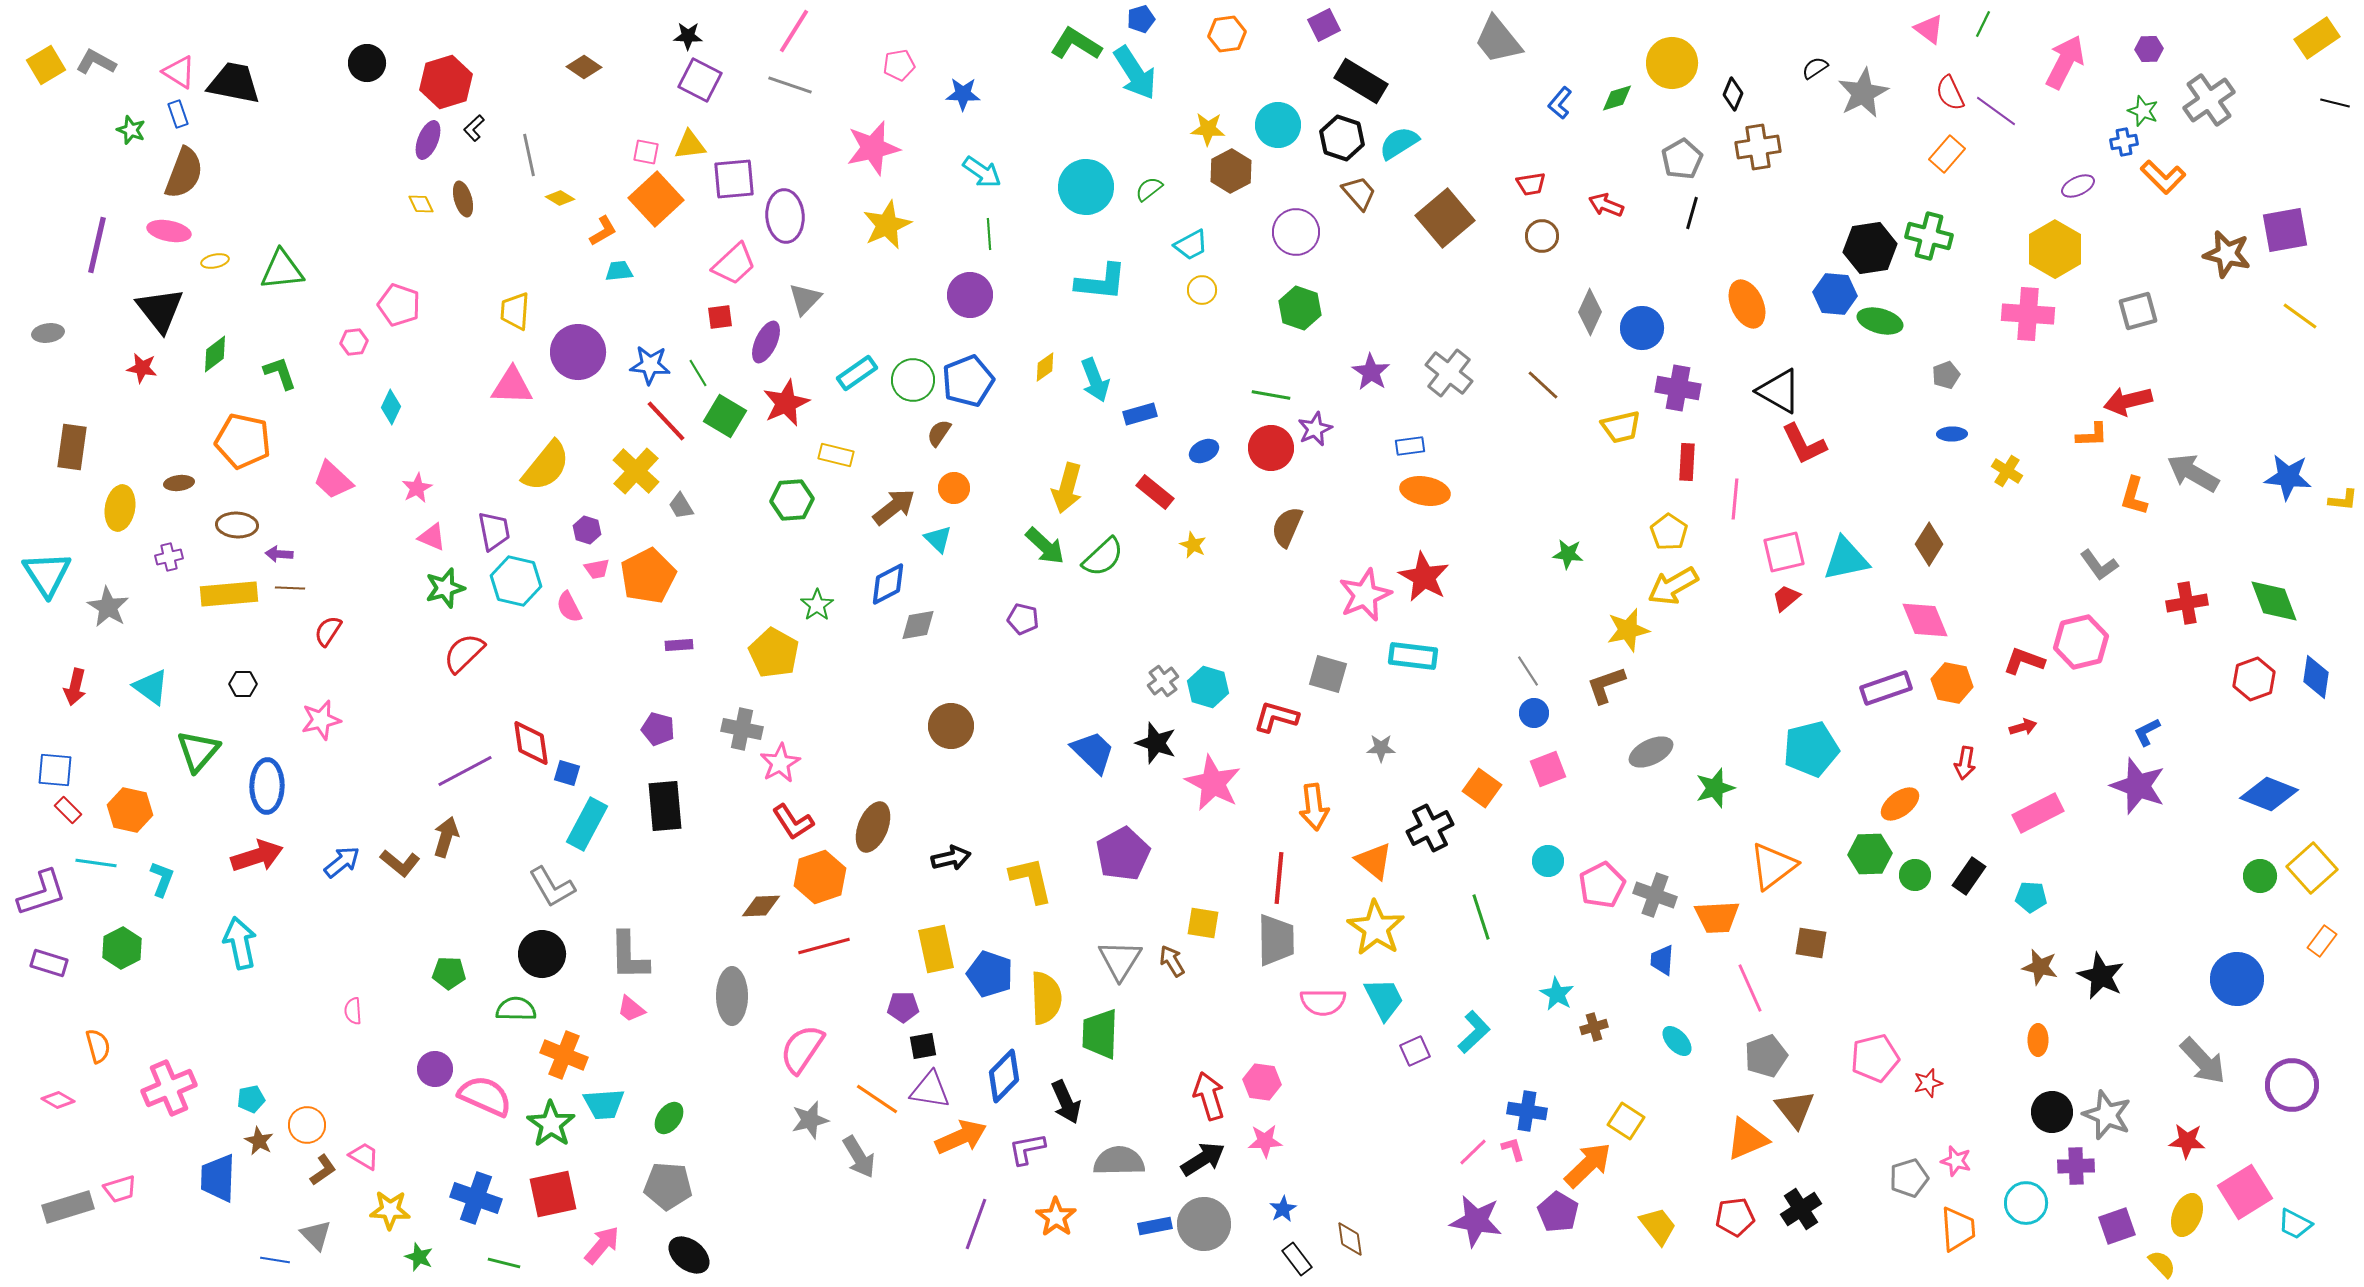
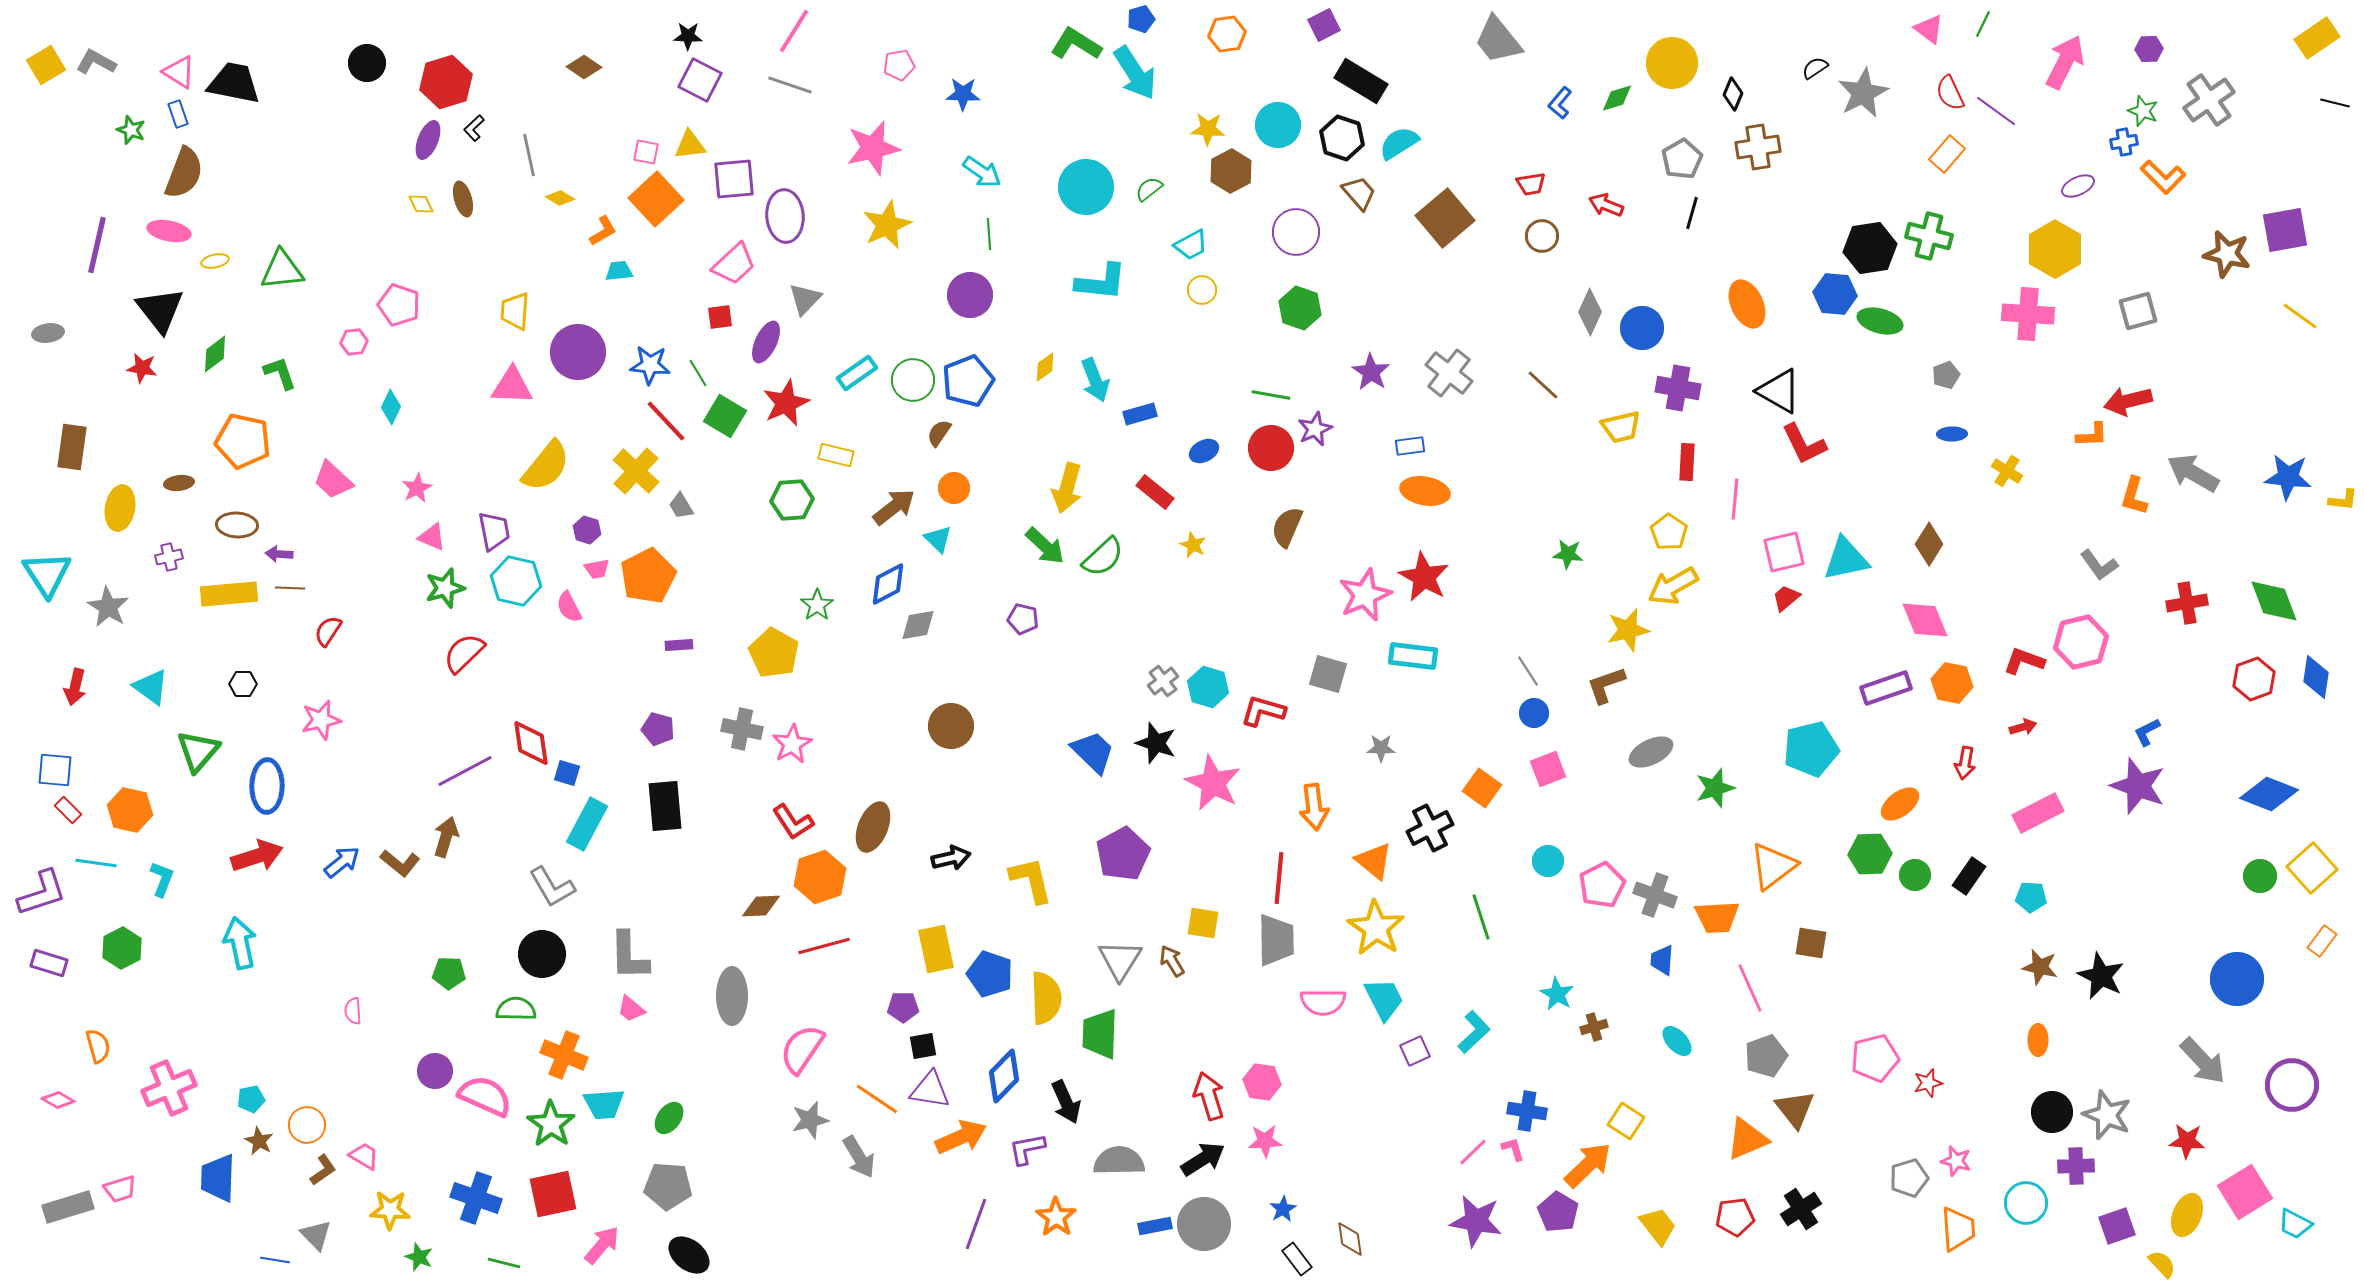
red L-shape at (1276, 717): moved 13 px left, 6 px up
pink star at (780, 763): moved 12 px right, 19 px up
purple circle at (435, 1069): moved 2 px down
